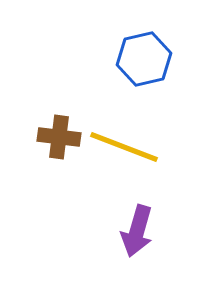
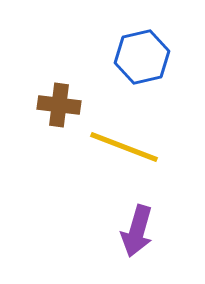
blue hexagon: moved 2 px left, 2 px up
brown cross: moved 32 px up
